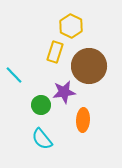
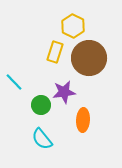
yellow hexagon: moved 2 px right
brown circle: moved 8 px up
cyan line: moved 7 px down
